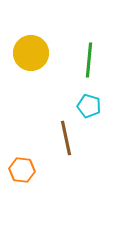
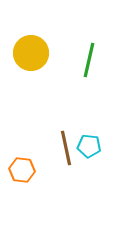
green line: rotated 8 degrees clockwise
cyan pentagon: moved 40 px down; rotated 10 degrees counterclockwise
brown line: moved 10 px down
